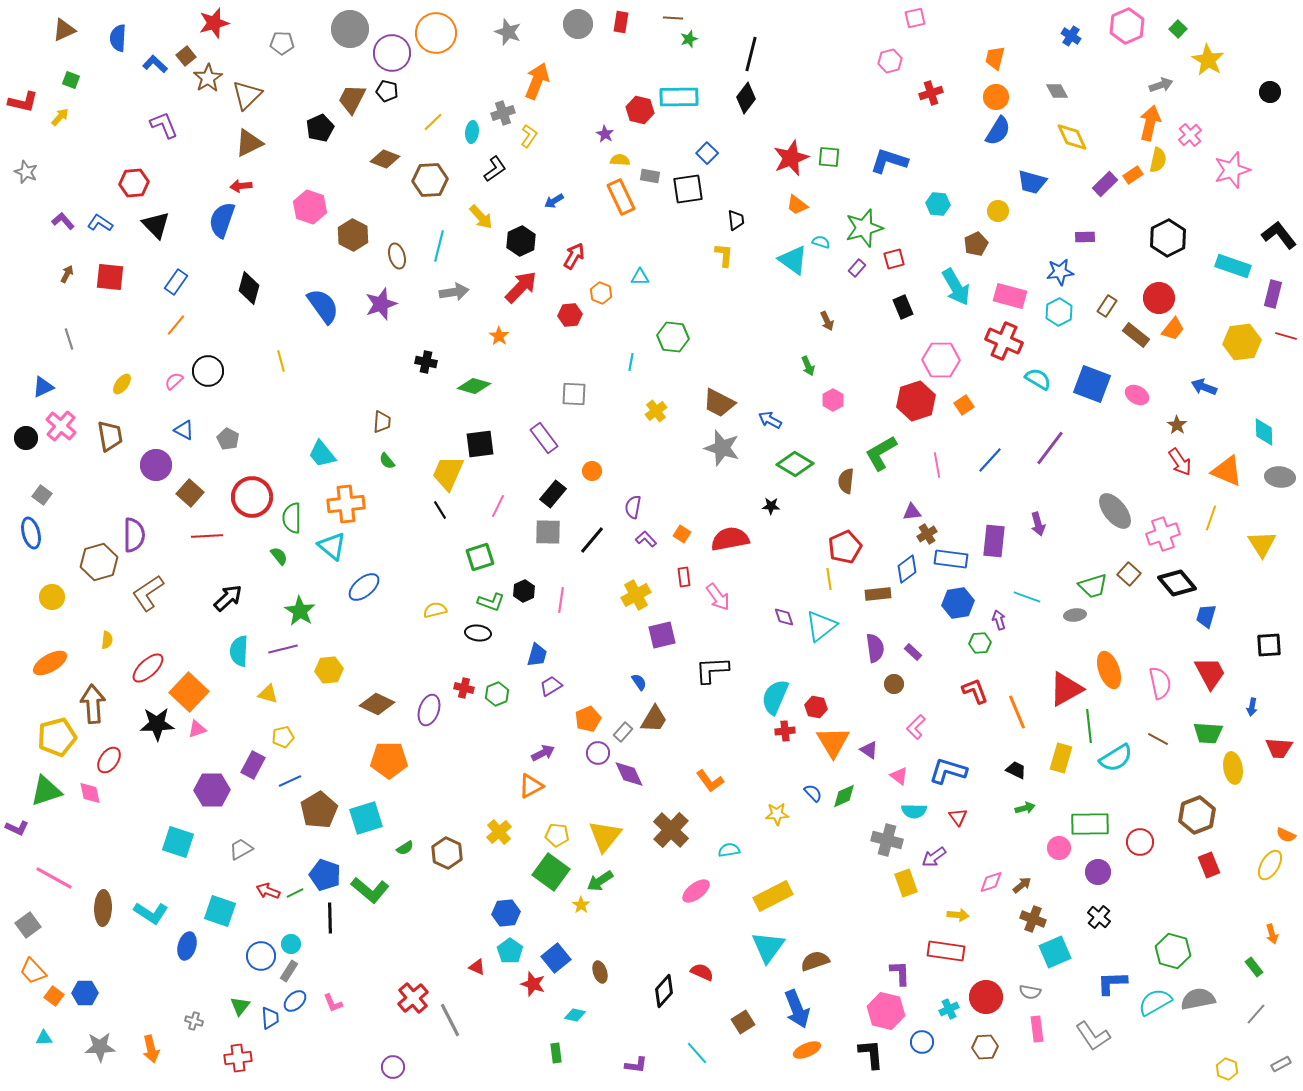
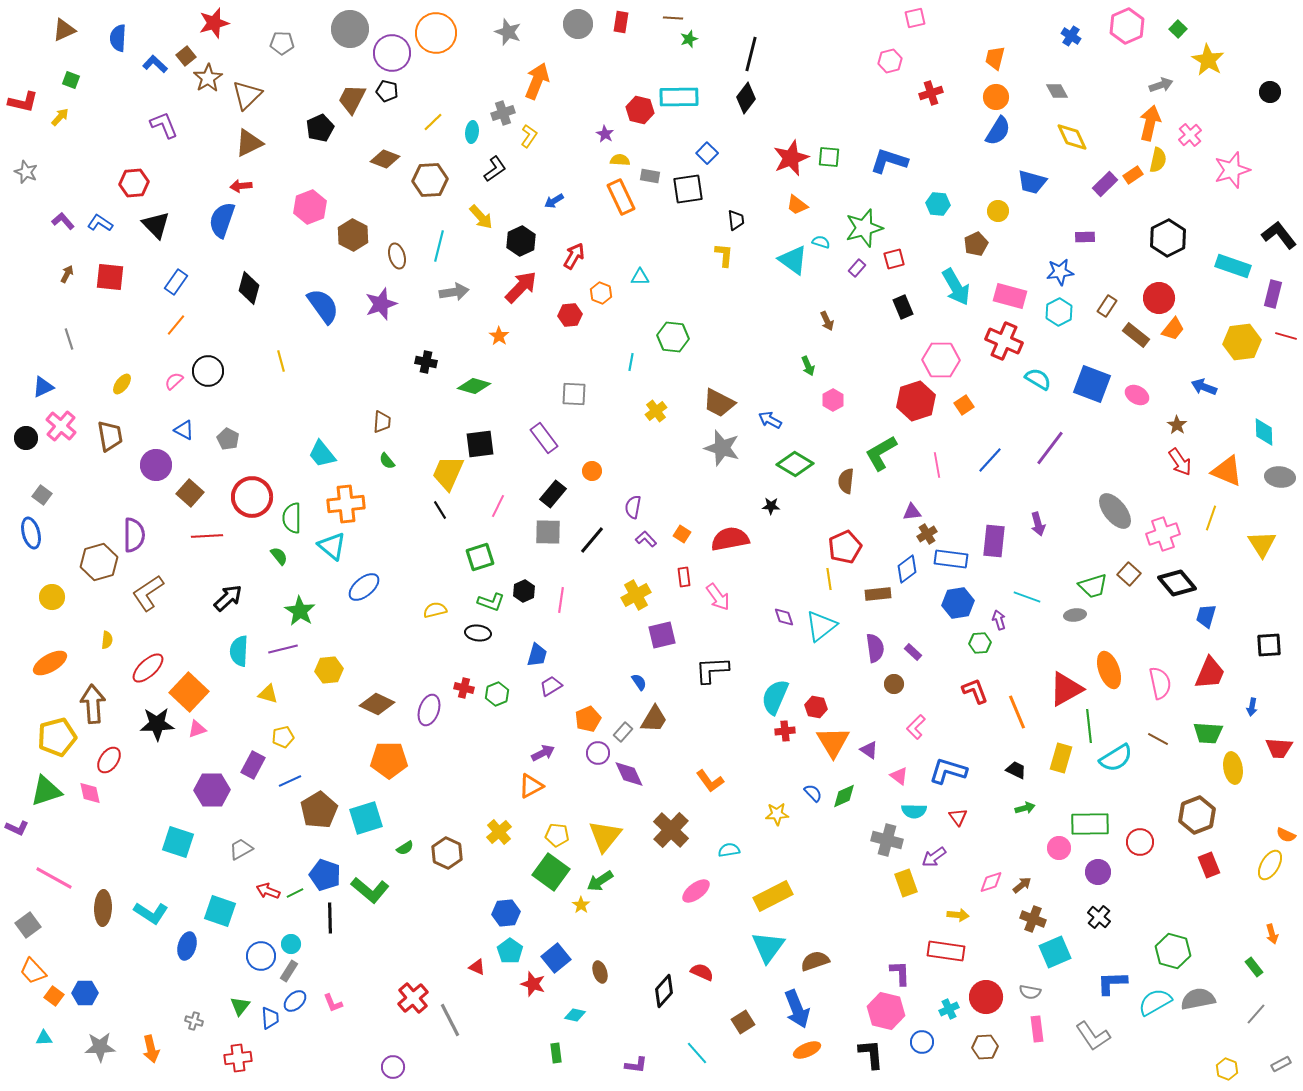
pink hexagon at (310, 207): rotated 20 degrees clockwise
red trapezoid at (1210, 673): rotated 51 degrees clockwise
